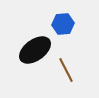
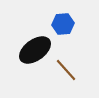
brown line: rotated 15 degrees counterclockwise
